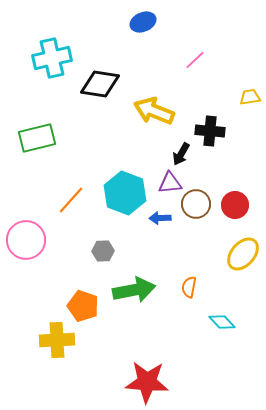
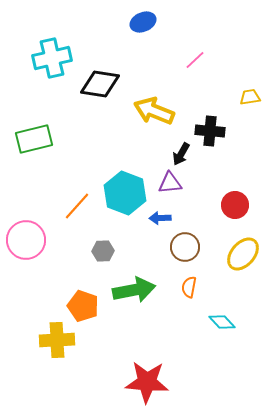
green rectangle: moved 3 px left, 1 px down
orange line: moved 6 px right, 6 px down
brown circle: moved 11 px left, 43 px down
